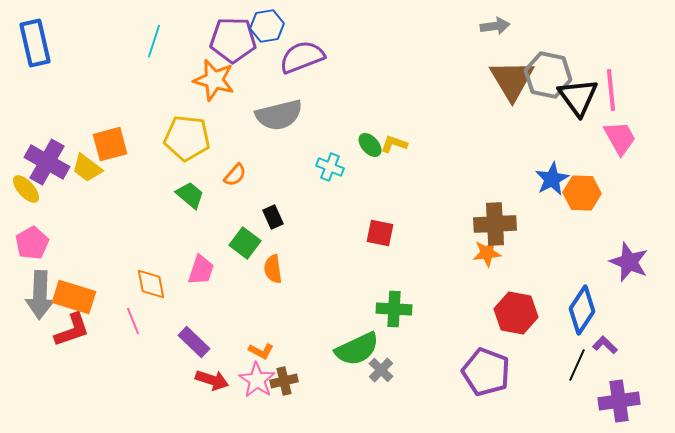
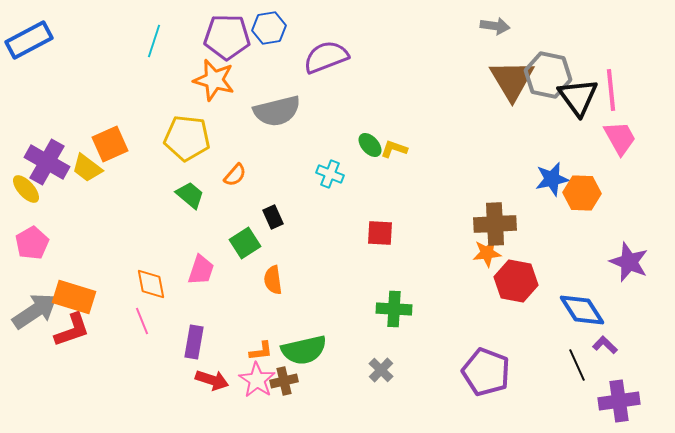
blue hexagon at (267, 26): moved 2 px right, 2 px down
gray arrow at (495, 26): rotated 16 degrees clockwise
purple pentagon at (233, 40): moved 6 px left, 3 px up
blue rectangle at (35, 43): moved 6 px left, 3 px up; rotated 75 degrees clockwise
purple semicircle at (302, 57): moved 24 px right
gray semicircle at (279, 115): moved 2 px left, 4 px up
orange square at (110, 144): rotated 9 degrees counterclockwise
yellow L-shape at (394, 144): moved 5 px down
cyan cross at (330, 167): moved 7 px down
blue star at (552, 179): rotated 16 degrees clockwise
red square at (380, 233): rotated 8 degrees counterclockwise
green square at (245, 243): rotated 20 degrees clockwise
orange semicircle at (273, 269): moved 11 px down
gray arrow at (40, 295): moved 5 px left, 16 px down; rotated 126 degrees counterclockwise
blue diamond at (582, 310): rotated 66 degrees counterclockwise
red hexagon at (516, 313): moved 32 px up
pink line at (133, 321): moved 9 px right
purple rectangle at (194, 342): rotated 56 degrees clockwise
green semicircle at (357, 349): moved 53 px left, 1 px down; rotated 12 degrees clockwise
orange L-shape at (261, 351): rotated 35 degrees counterclockwise
black line at (577, 365): rotated 48 degrees counterclockwise
